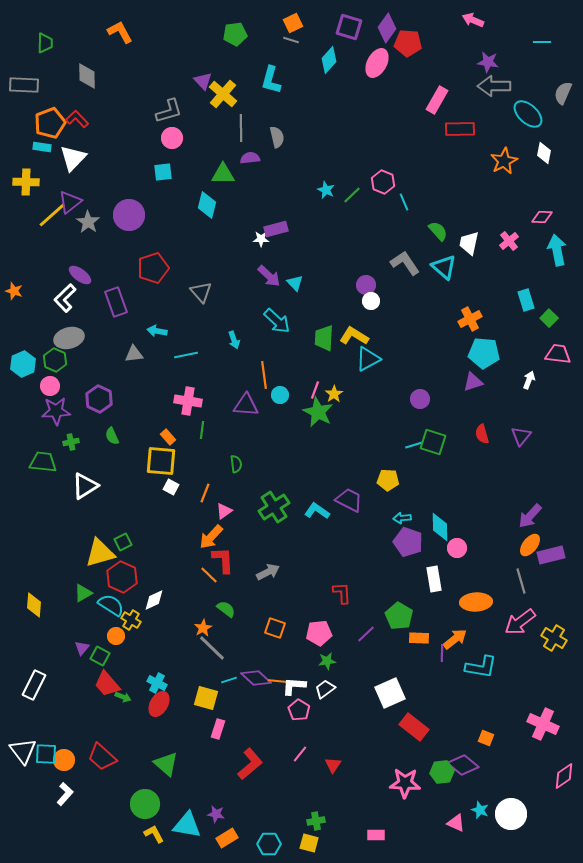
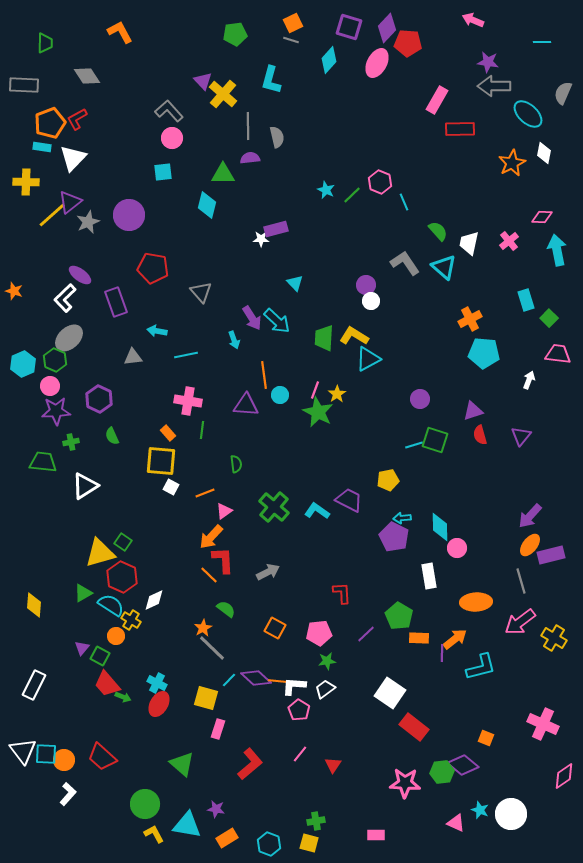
purple diamond at (387, 28): rotated 8 degrees clockwise
gray diamond at (87, 76): rotated 32 degrees counterclockwise
gray L-shape at (169, 111): rotated 116 degrees counterclockwise
red L-shape at (77, 119): rotated 75 degrees counterclockwise
gray line at (241, 128): moved 7 px right, 2 px up
orange star at (504, 161): moved 8 px right, 2 px down
pink hexagon at (383, 182): moved 3 px left
gray star at (88, 222): rotated 15 degrees clockwise
red pentagon at (153, 268): rotated 28 degrees clockwise
purple arrow at (269, 276): moved 17 px left, 42 px down; rotated 15 degrees clockwise
gray ellipse at (69, 338): rotated 28 degrees counterclockwise
gray triangle at (134, 354): moved 1 px left, 3 px down
purple triangle at (473, 382): moved 29 px down
yellow star at (334, 394): moved 3 px right
red semicircle at (482, 434): moved 2 px left, 1 px down
orange rectangle at (168, 437): moved 4 px up
green square at (433, 442): moved 2 px right, 2 px up
yellow pentagon at (388, 480): rotated 15 degrees counterclockwise
orange line at (205, 493): rotated 48 degrees clockwise
green cross at (274, 507): rotated 16 degrees counterclockwise
green square at (123, 542): rotated 30 degrees counterclockwise
purple pentagon at (408, 542): moved 14 px left, 5 px up; rotated 8 degrees clockwise
white rectangle at (434, 579): moved 5 px left, 3 px up
orange square at (275, 628): rotated 10 degrees clockwise
cyan L-shape at (481, 667): rotated 24 degrees counterclockwise
cyan line at (229, 680): rotated 28 degrees counterclockwise
white square at (390, 693): rotated 32 degrees counterclockwise
green triangle at (166, 764): moved 16 px right
white L-shape at (65, 794): moved 3 px right
purple star at (216, 814): moved 5 px up
cyan hexagon at (269, 844): rotated 20 degrees clockwise
